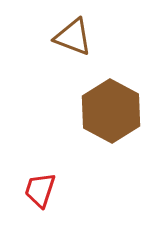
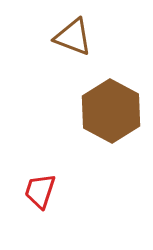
red trapezoid: moved 1 px down
